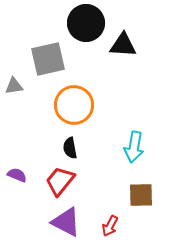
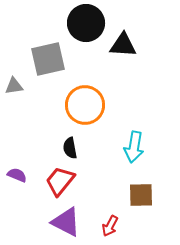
orange circle: moved 11 px right
